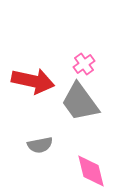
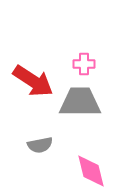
pink cross: rotated 35 degrees clockwise
red arrow: rotated 21 degrees clockwise
gray trapezoid: rotated 126 degrees clockwise
